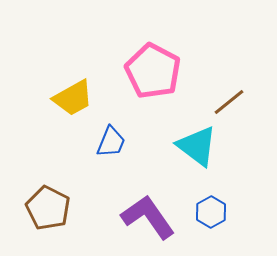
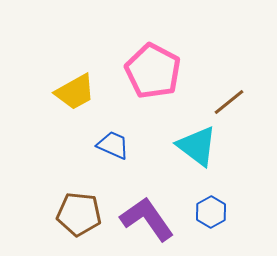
yellow trapezoid: moved 2 px right, 6 px up
blue trapezoid: moved 2 px right, 3 px down; rotated 88 degrees counterclockwise
brown pentagon: moved 31 px right, 6 px down; rotated 21 degrees counterclockwise
purple L-shape: moved 1 px left, 2 px down
